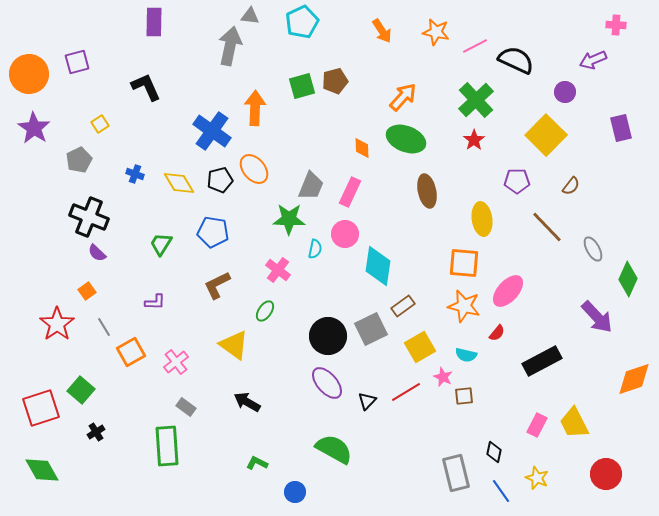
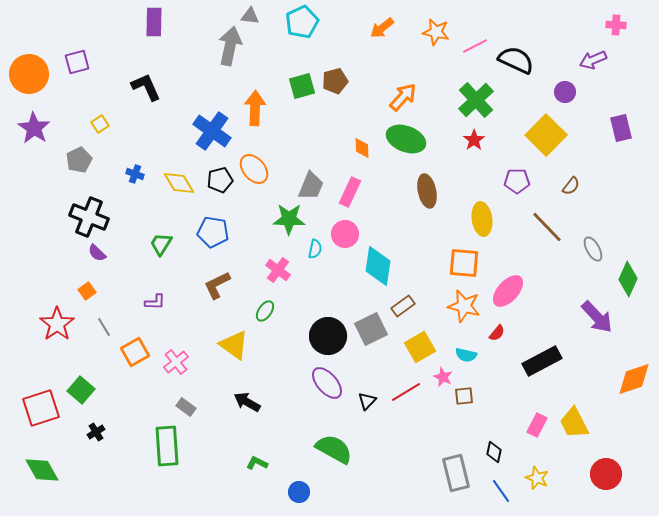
orange arrow at (382, 31): moved 3 px up; rotated 85 degrees clockwise
orange square at (131, 352): moved 4 px right
blue circle at (295, 492): moved 4 px right
